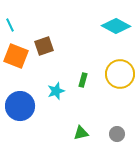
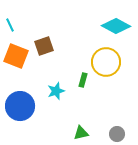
yellow circle: moved 14 px left, 12 px up
